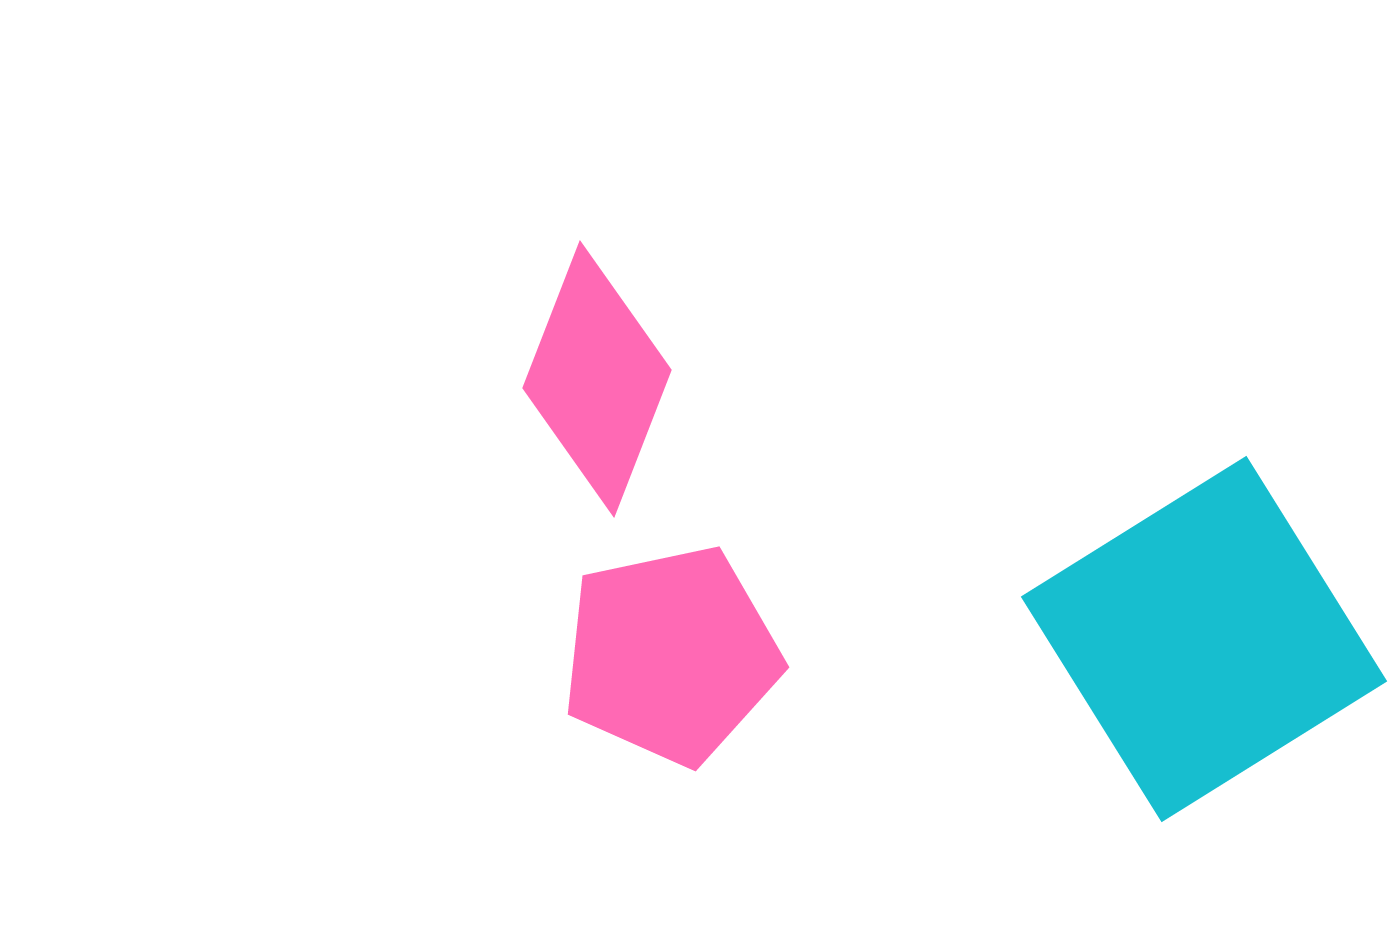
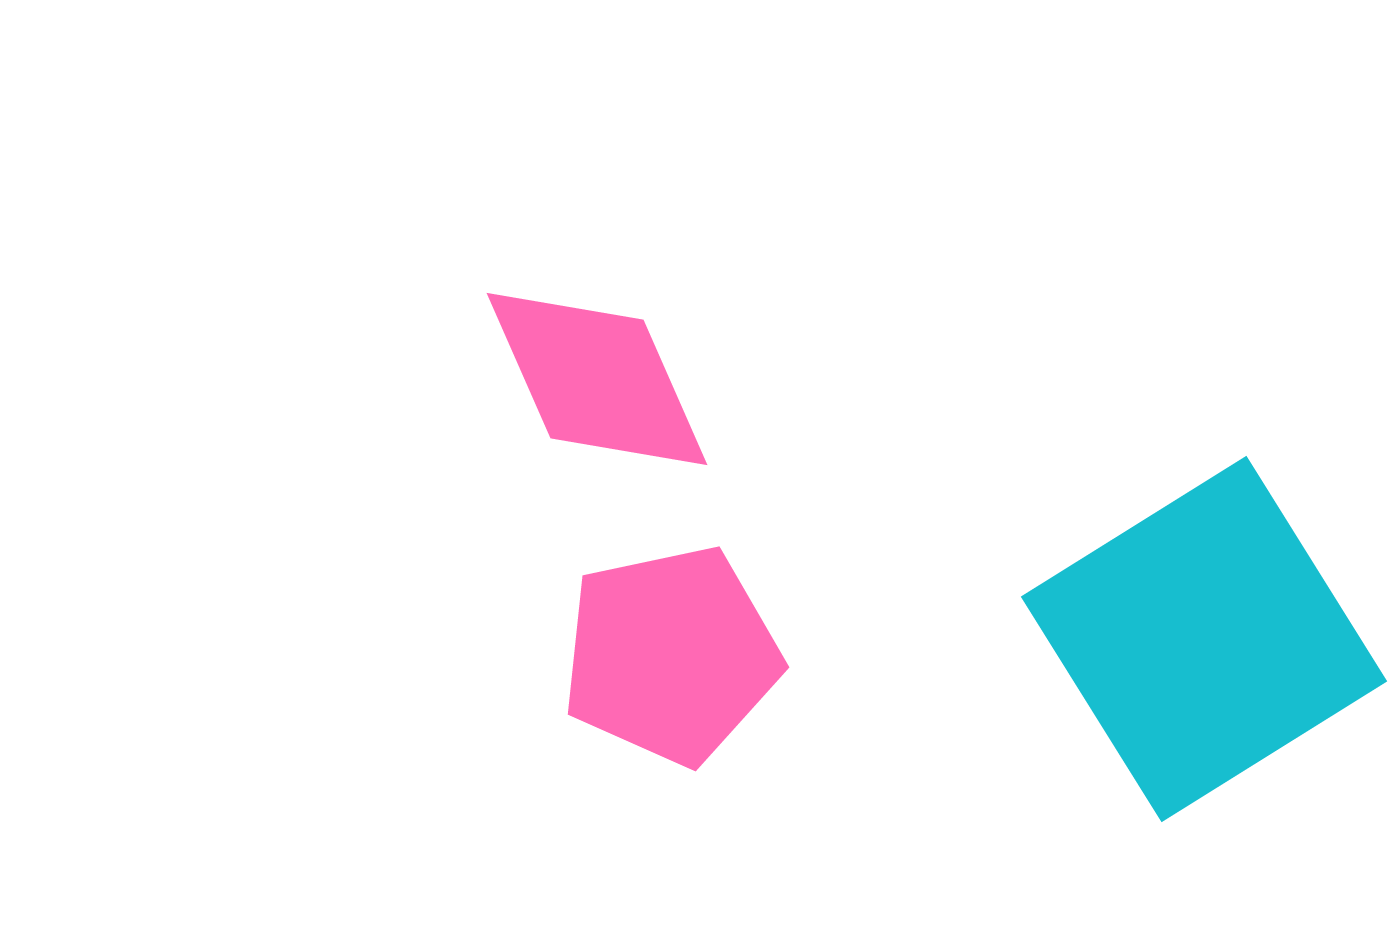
pink diamond: rotated 45 degrees counterclockwise
